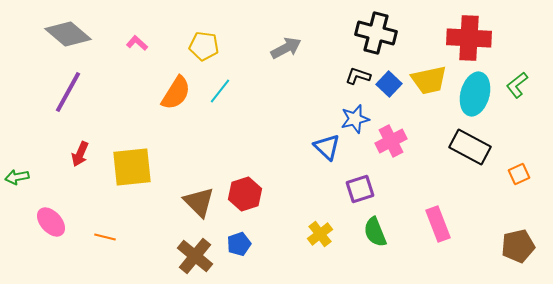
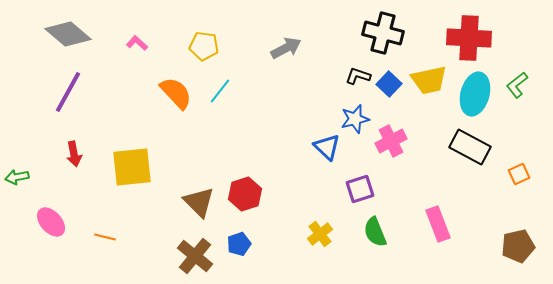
black cross: moved 7 px right
orange semicircle: rotated 75 degrees counterclockwise
red arrow: moved 6 px left; rotated 35 degrees counterclockwise
